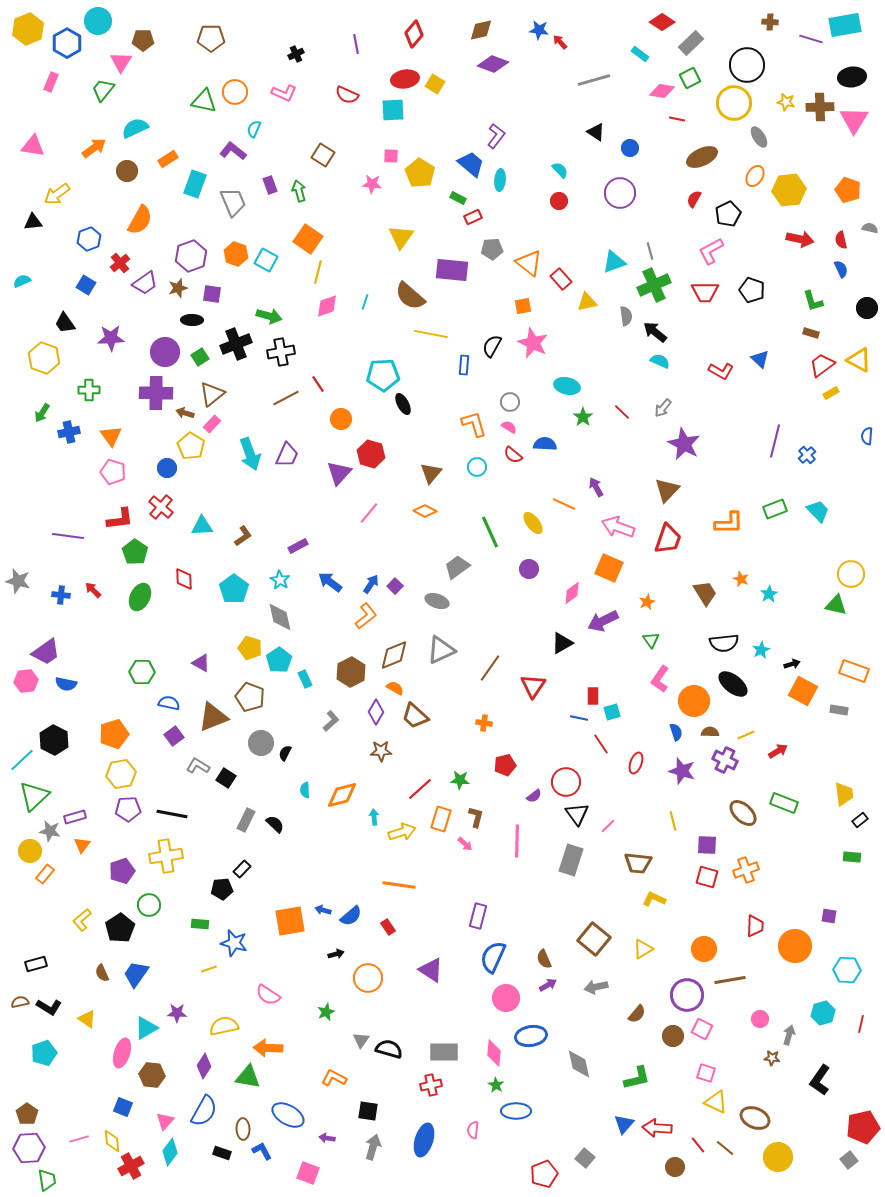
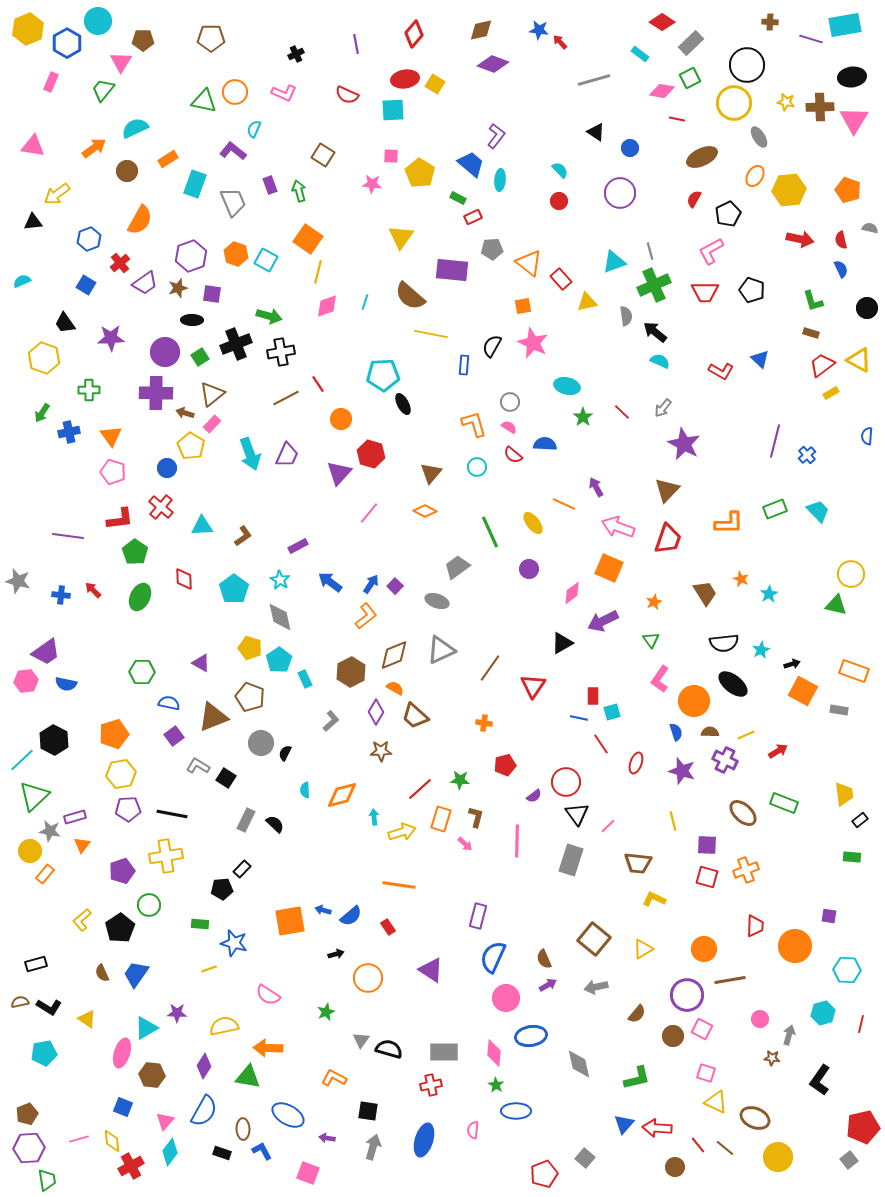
orange star at (647, 602): moved 7 px right
cyan pentagon at (44, 1053): rotated 10 degrees clockwise
brown pentagon at (27, 1114): rotated 15 degrees clockwise
